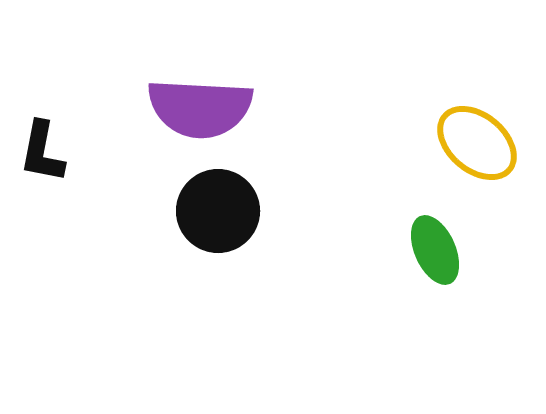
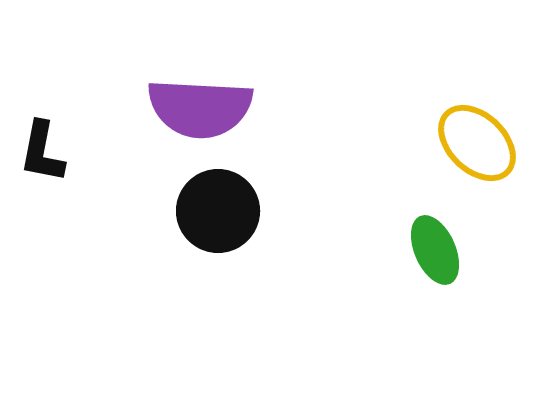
yellow ellipse: rotated 4 degrees clockwise
